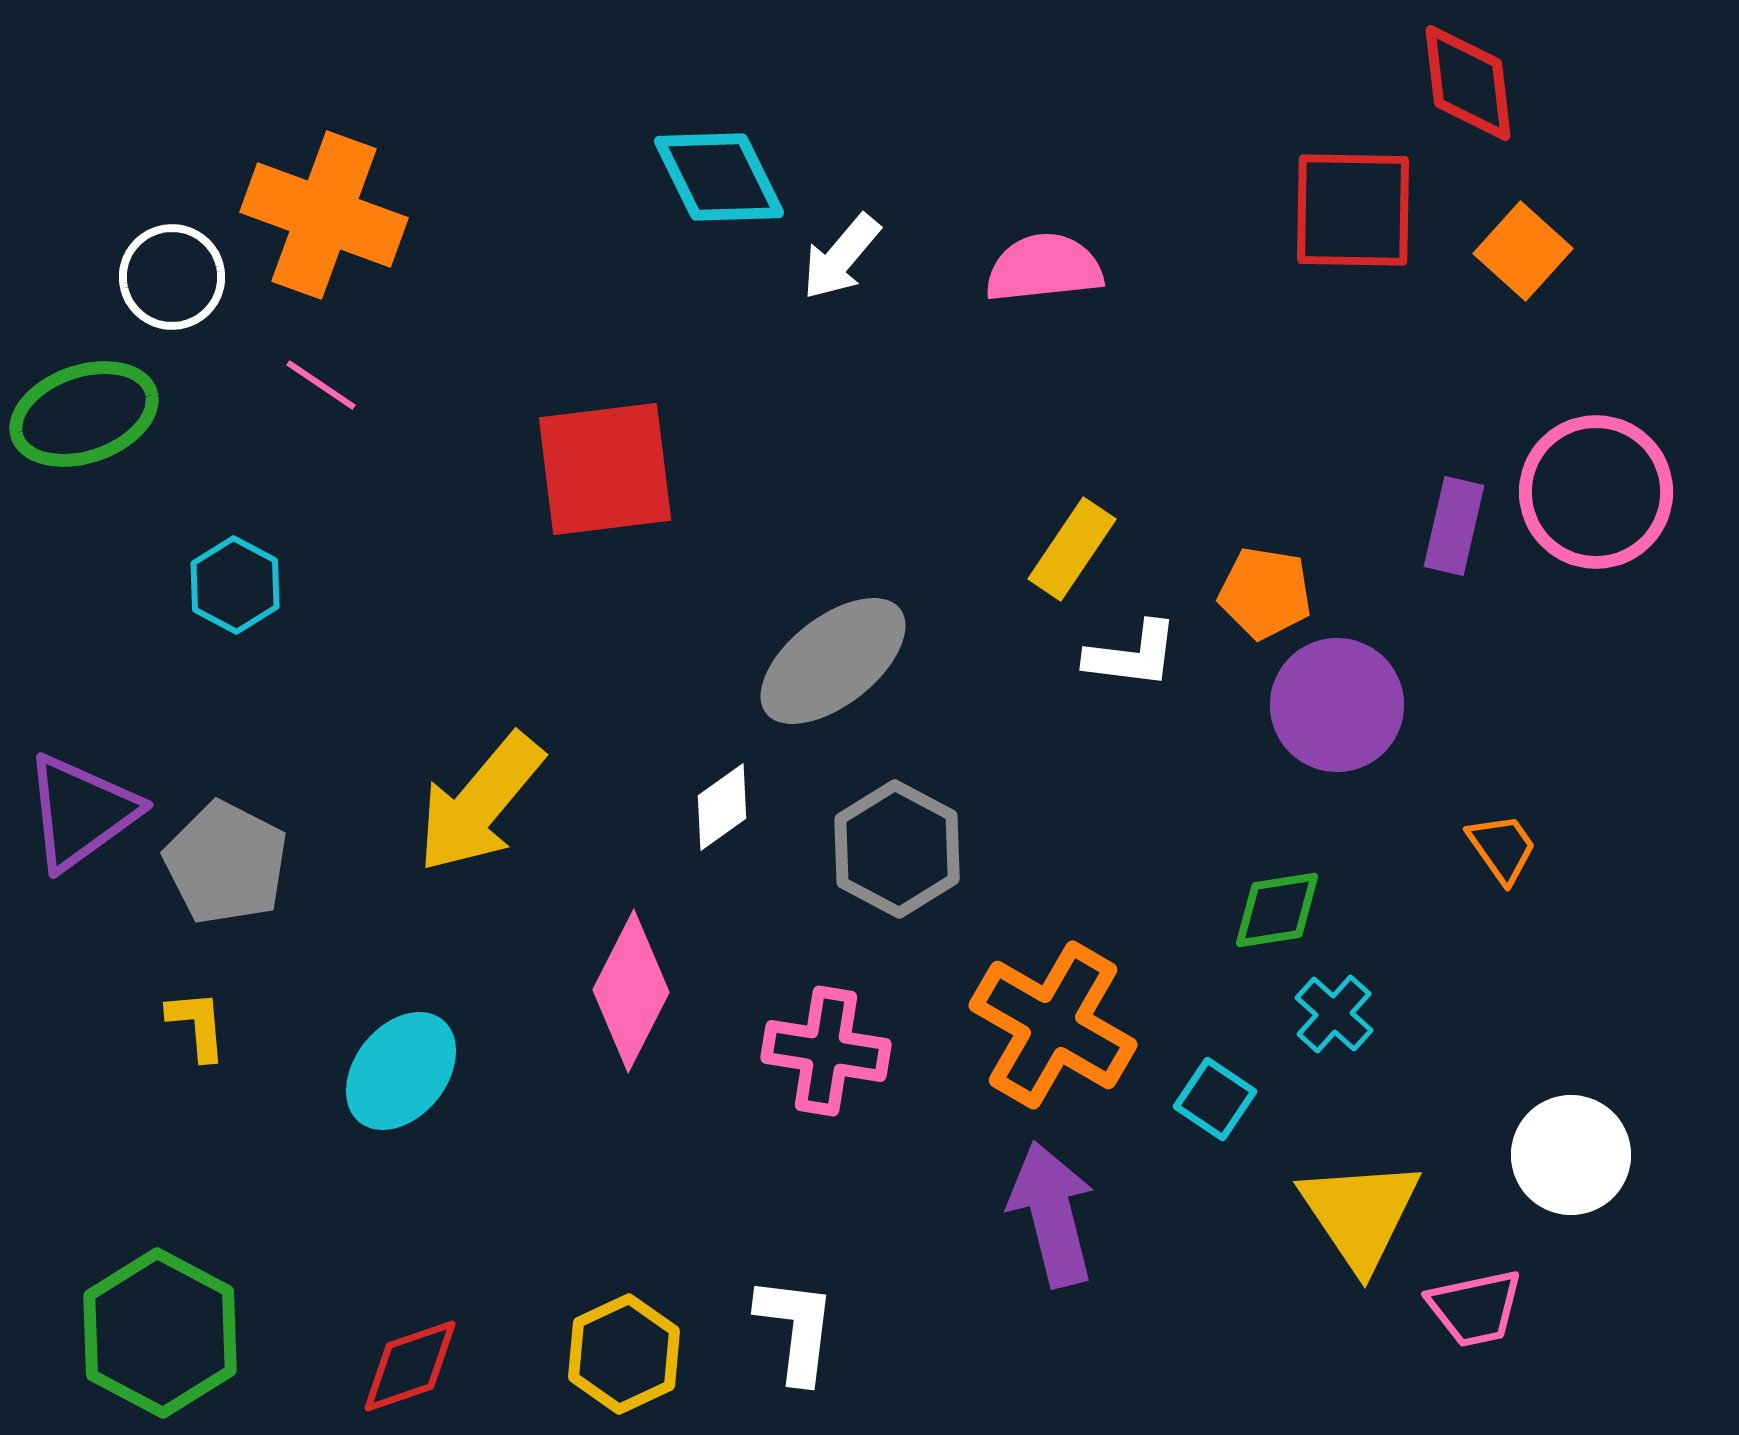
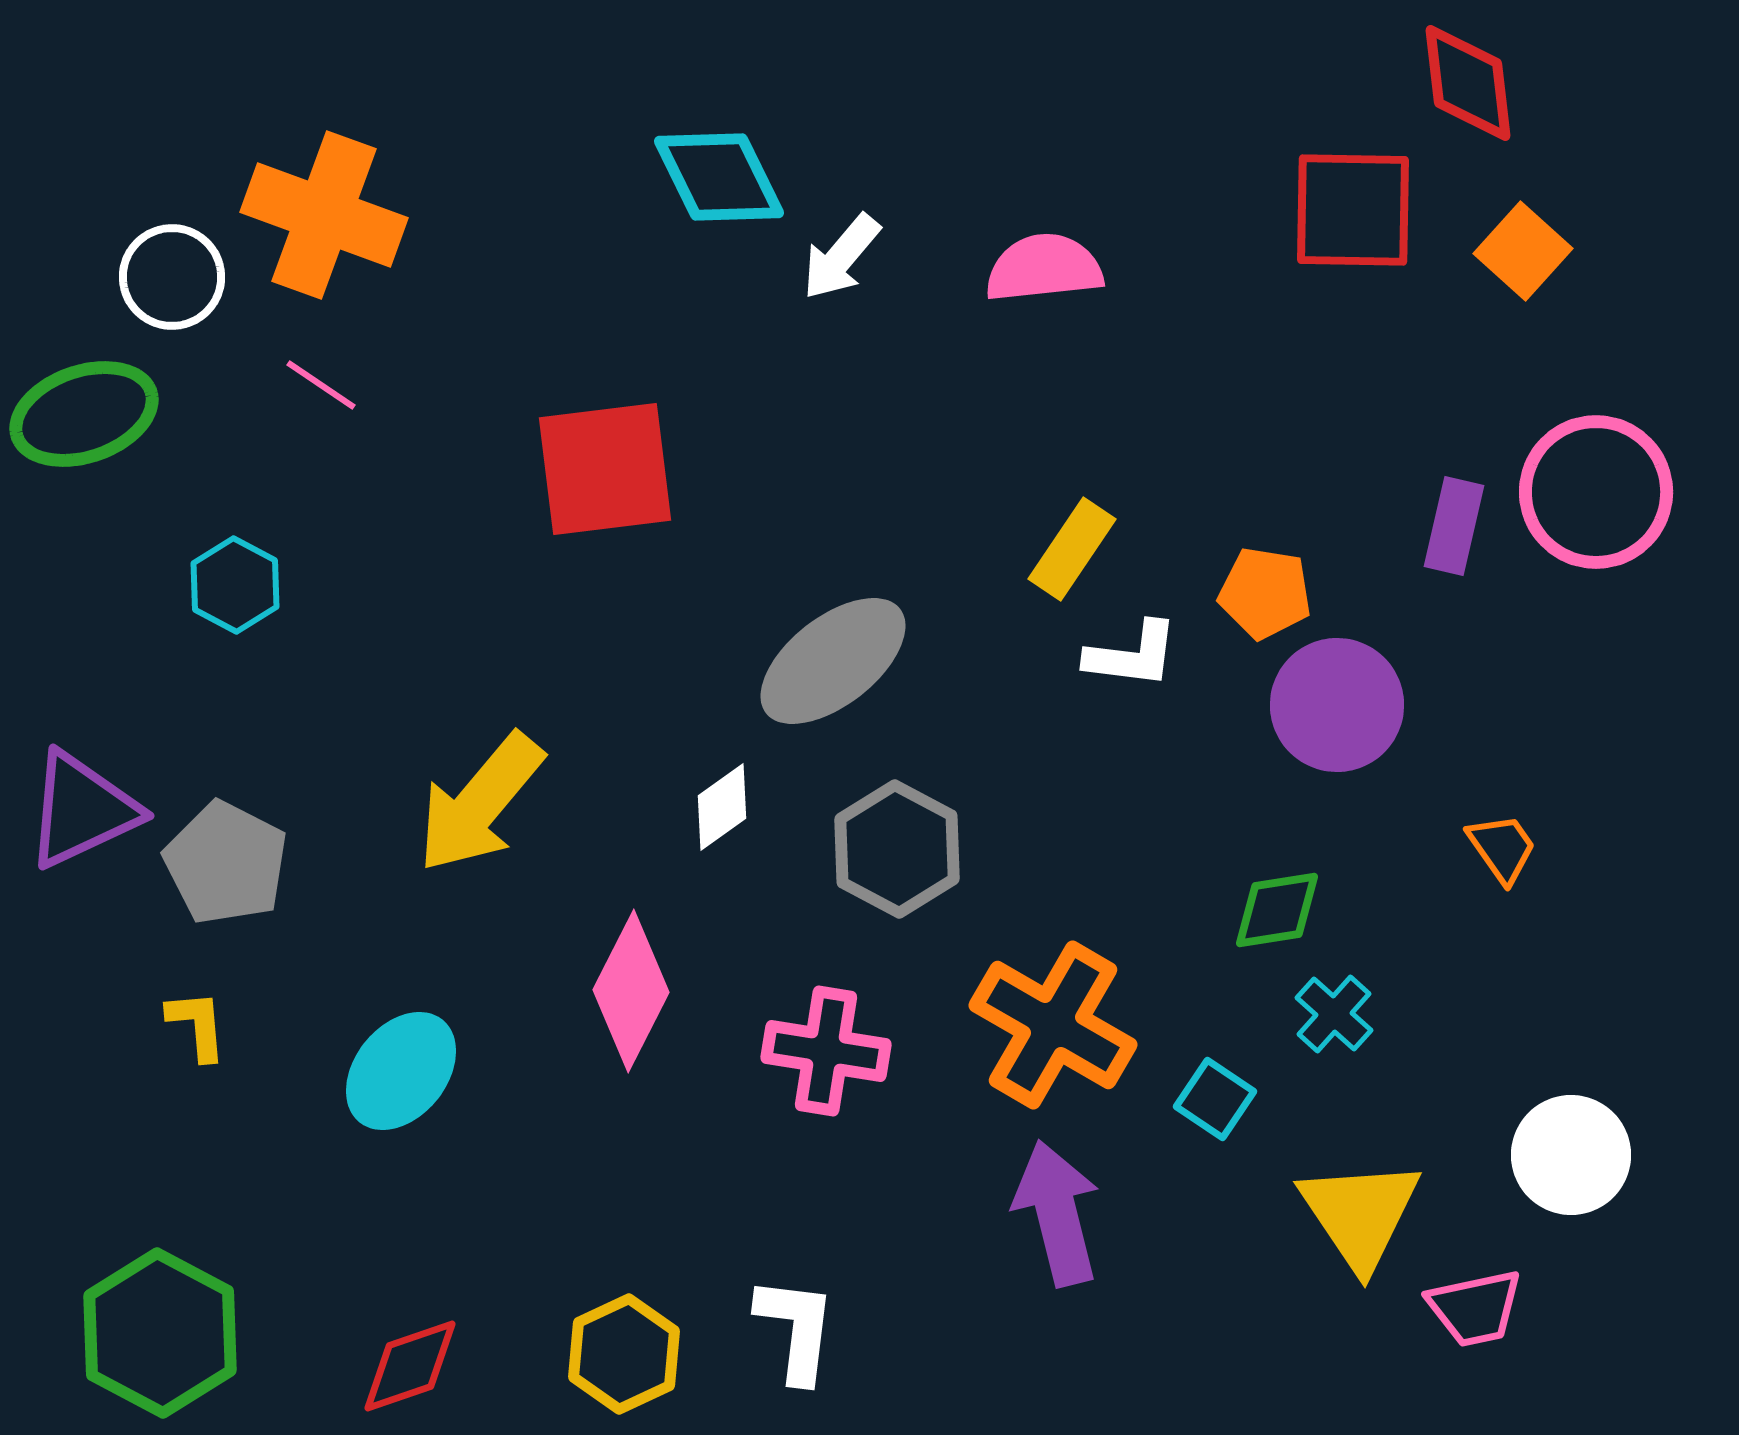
purple triangle at (81, 812): moved 1 px right, 2 px up; rotated 11 degrees clockwise
purple arrow at (1052, 1214): moved 5 px right, 1 px up
